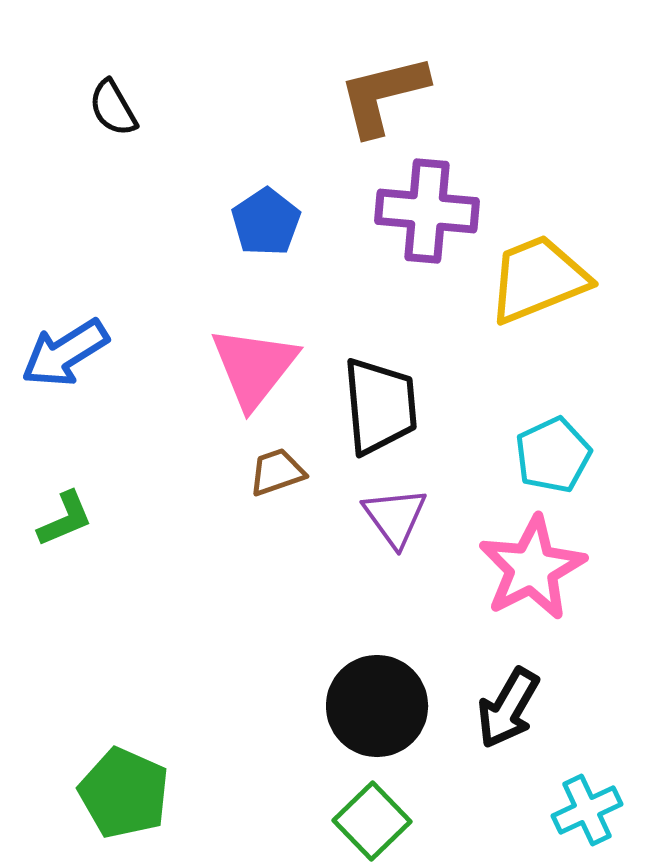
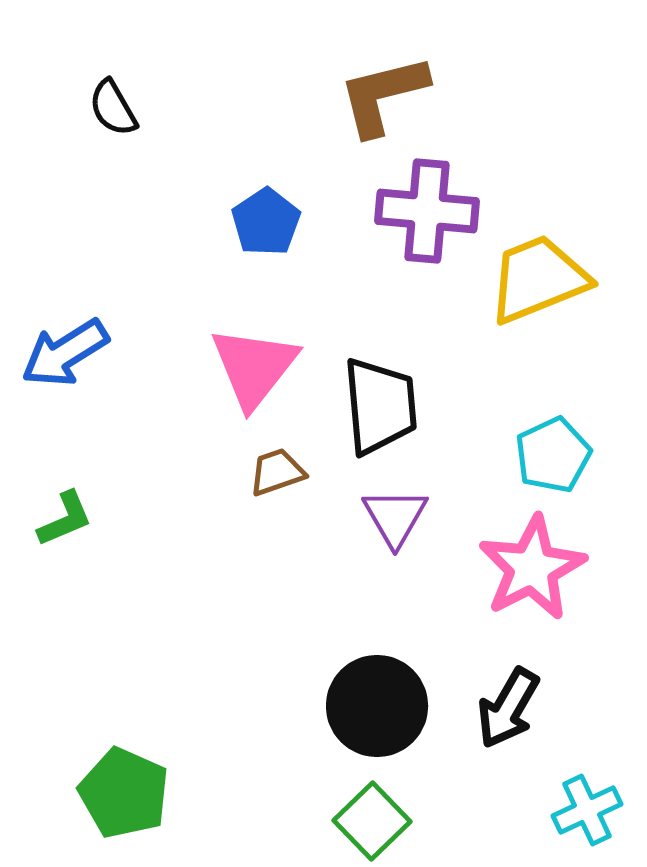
purple triangle: rotated 6 degrees clockwise
